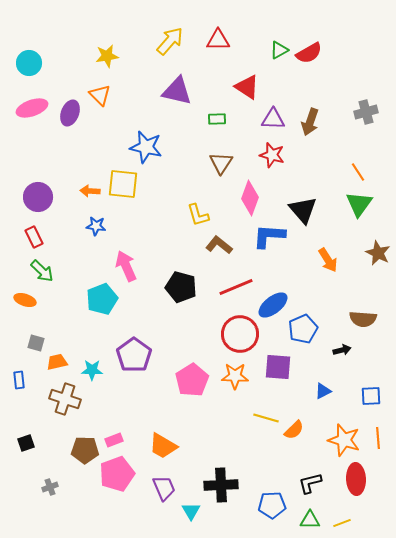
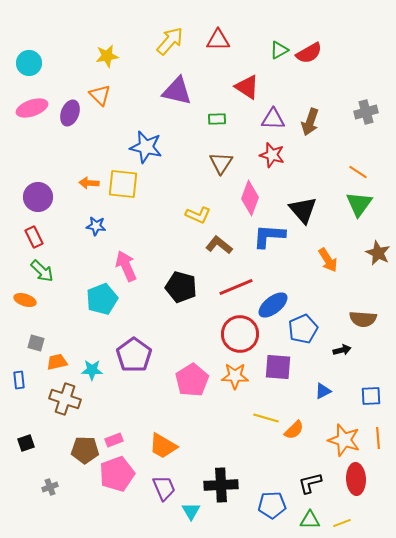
orange line at (358, 172): rotated 24 degrees counterclockwise
orange arrow at (90, 191): moved 1 px left, 8 px up
yellow L-shape at (198, 215): rotated 50 degrees counterclockwise
